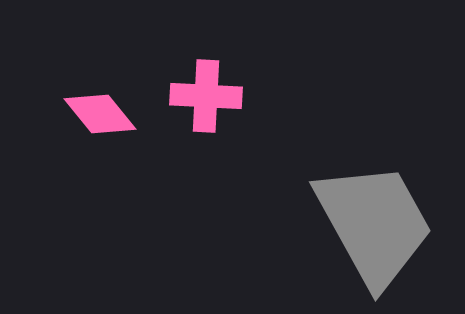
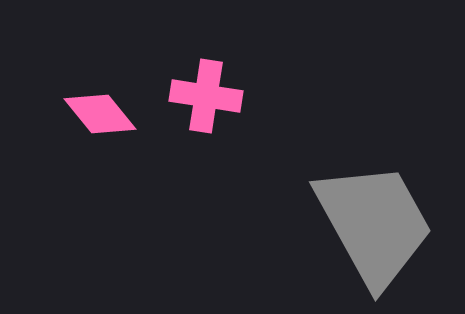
pink cross: rotated 6 degrees clockwise
